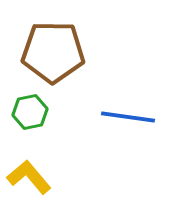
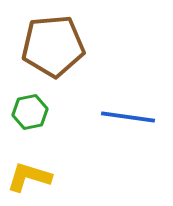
brown pentagon: moved 6 px up; rotated 6 degrees counterclockwise
yellow L-shape: rotated 33 degrees counterclockwise
